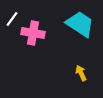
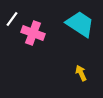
pink cross: rotated 10 degrees clockwise
